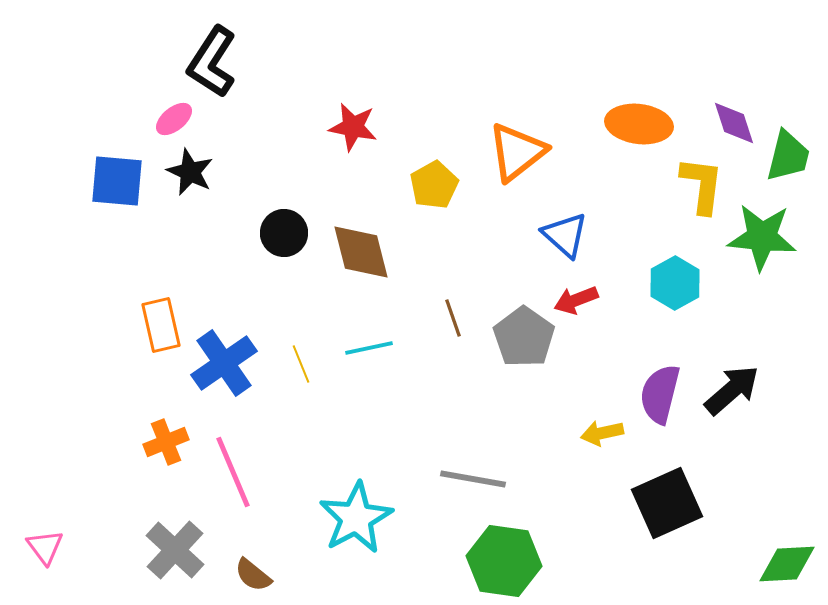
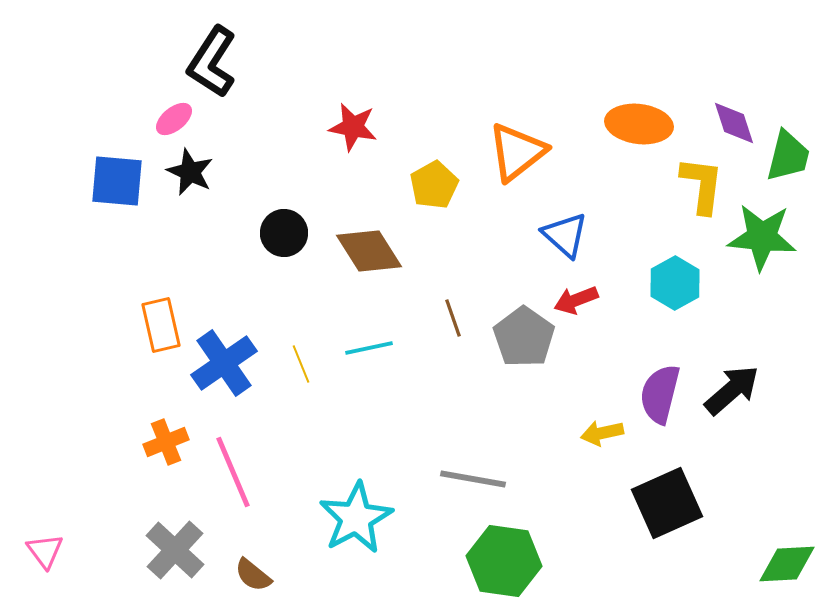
brown diamond: moved 8 px right, 1 px up; rotated 18 degrees counterclockwise
pink triangle: moved 4 px down
